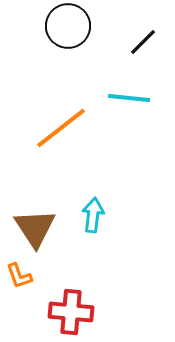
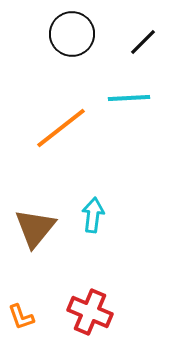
black circle: moved 4 px right, 8 px down
cyan line: rotated 9 degrees counterclockwise
brown triangle: rotated 12 degrees clockwise
orange L-shape: moved 2 px right, 41 px down
red cross: moved 19 px right; rotated 18 degrees clockwise
